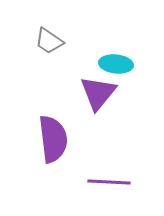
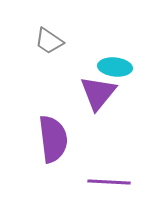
cyan ellipse: moved 1 px left, 3 px down
